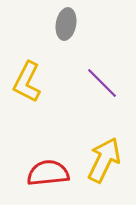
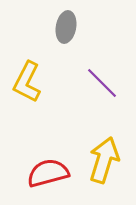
gray ellipse: moved 3 px down
yellow arrow: rotated 9 degrees counterclockwise
red semicircle: rotated 9 degrees counterclockwise
